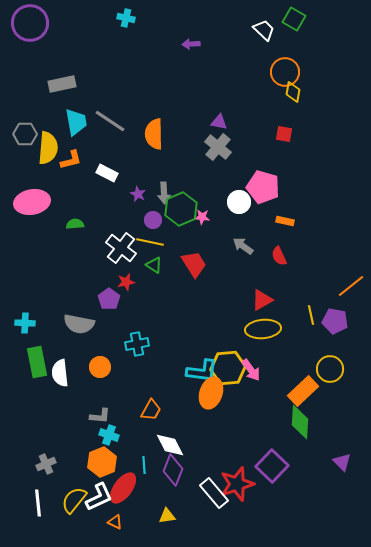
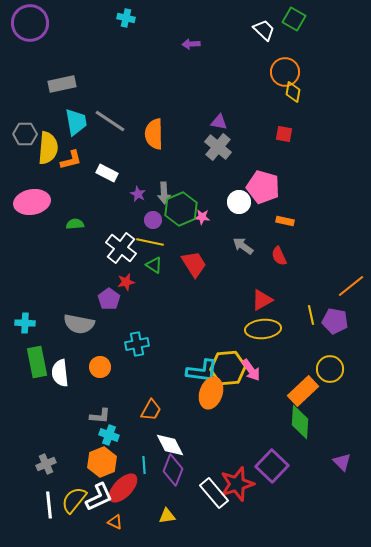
red ellipse at (123, 488): rotated 8 degrees clockwise
white line at (38, 503): moved 11 px right, 2 px down
